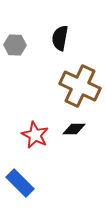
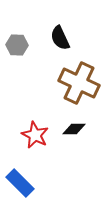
black semicircle: rotated 35 degrees counterclockwise
gray hexagon: moved 2 px right
brown cross: moved 1 px left, 3 px up
